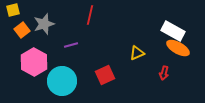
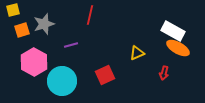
orange square: rotated 21 degrees clockwise
